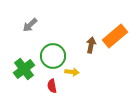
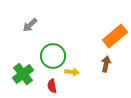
brown arrow: moved 15 px right, 19 px down
green cross: moved 1 px left, 5 px down
